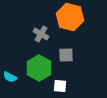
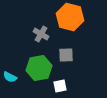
green hexagon: rotated 20 degrees clockwise
white square: rotated 16 degrees counterclockwise
